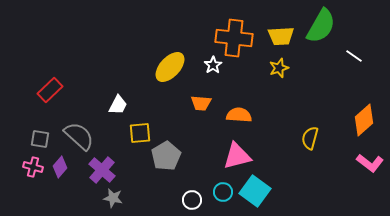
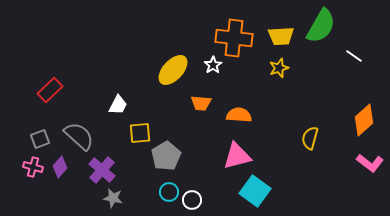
yellow ellipse: moved 3 px right, 3 px down
gray square: rotated 30 degrees counterclockwise
cyan circle: moved 54 px left
